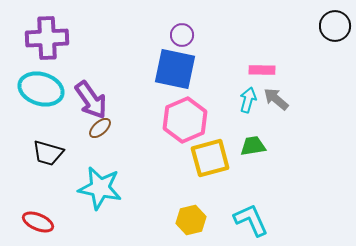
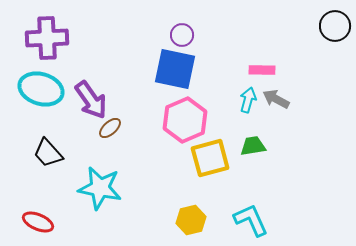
gray arrow: rotated 12 degrees counterclockwise
brown ellipse: moved 10 px right
black trapezoid: rotated 32 degrees clockwise
